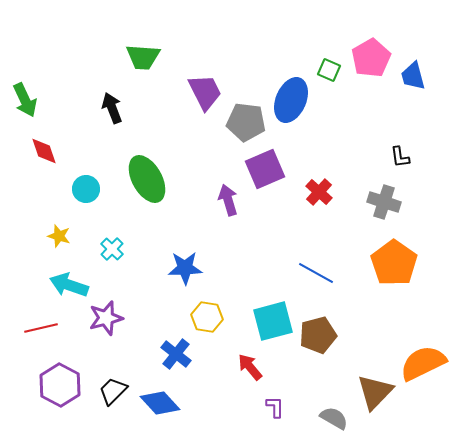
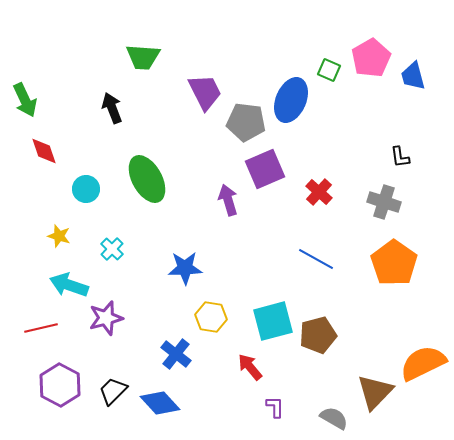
blue line: moved 14 px up
yellow hexagon: moved 4 px right
